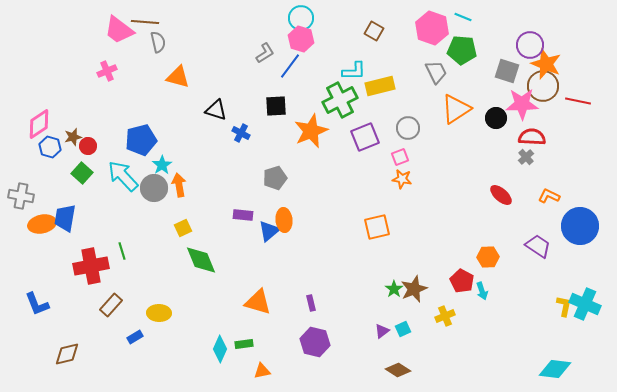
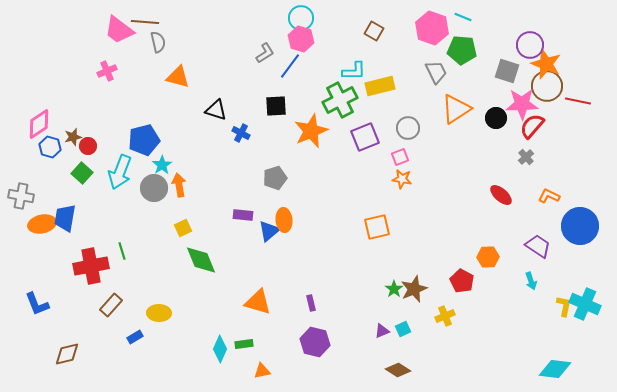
brown circle at (543, 86): moved 4 px right
red semicircle at (532, 137): moved 11 px up; rotated 52 degrees counterclockwise
blue pentagon at (141, 140): moved 3 px right
cyan arrow at (123, 176): moved 3 px left, 4 px up; rotated 116 degrees counterclockwise
cyan arrow at (482, 291): moved 49 px right, 10 px up
purple triangle at (382, 331): rotated 14 degrees clockwise
